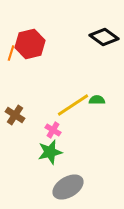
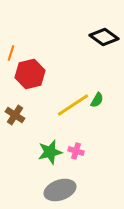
red hexagon: moved 30 px down
green semicircle: rotated 119 degrees clockwise
pink cross: moved 23 px right, 21 px down; rotated 14 degrees counterclockwise
gray ellipse: moved 8 px left, 3 px down; rotated 12 degrees clockwise
